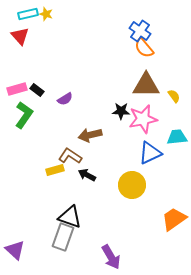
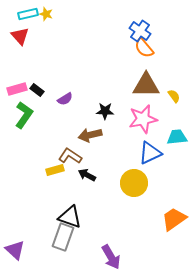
black star: moved 16 px left
yellow circle: moved 2 px right, 2 px up
